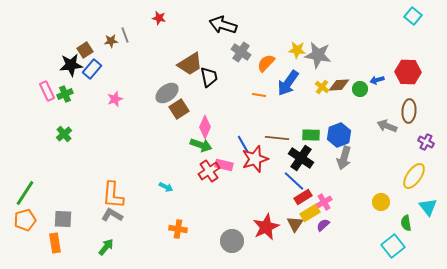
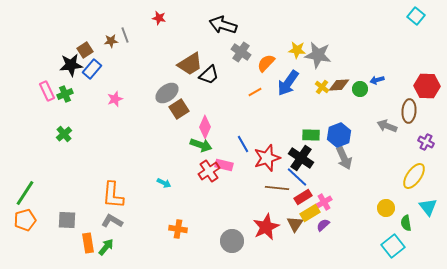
cyan square at (413, 16): moved 3 px right
red hexagon at (408, 72): moved 19 px right, 14 px down
black trapezoid at (209, 77): moved 2 px up; rotated 60 degrees clockwise
orange line at (259, 95): moved 4 px left, 3 px up; rotated 40 degrees counterclockwise
brown line at (277, 138): moved 50 px down
gray arrow at (344, 158): rotated 40 degrees counterclockwise
red star at (255, 159): moved 12 px right, 1 px up
blue line at (294, 181): moved 3 px right, 4 px up
cyan arrow at (166, 187): moved 2 px left, 4 px up
yellow circle at (381, 202): moved 5 px right, 6 px down
gray L-shape at (112, 215): moved 6 px down
gray square at (63, 219): moved 4 px right, 1 px down
orange rectangle at (55, 243): moved 33 px right
